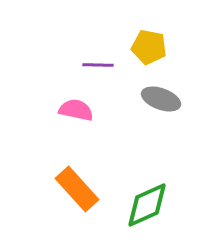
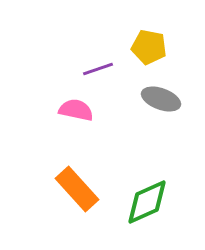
purple line: moved 4 px down; rotated 20 degrees counterclockwise
green diamond: moved 3 px up
